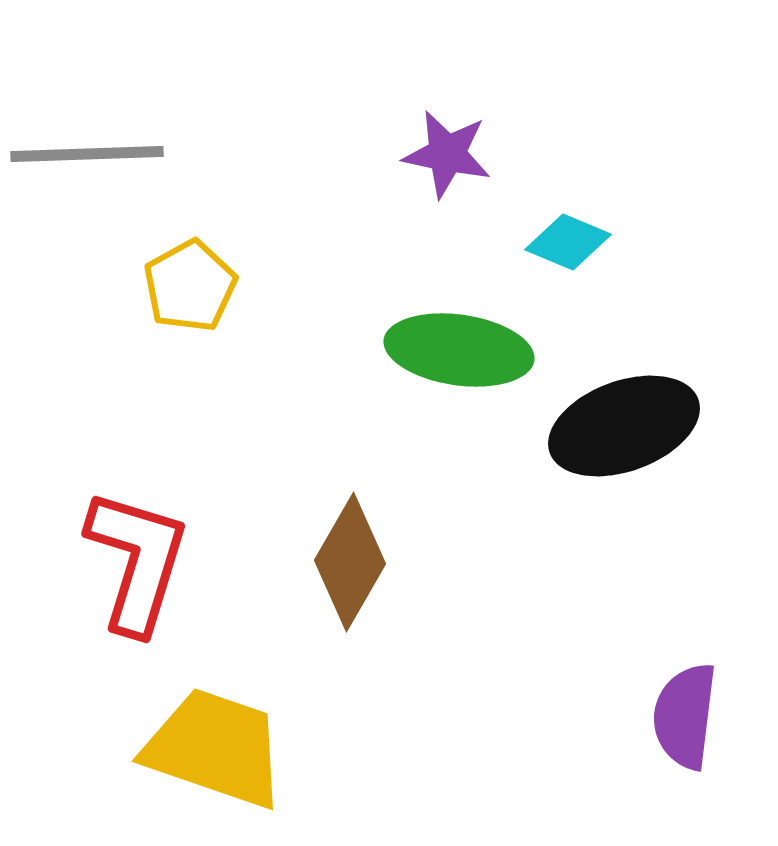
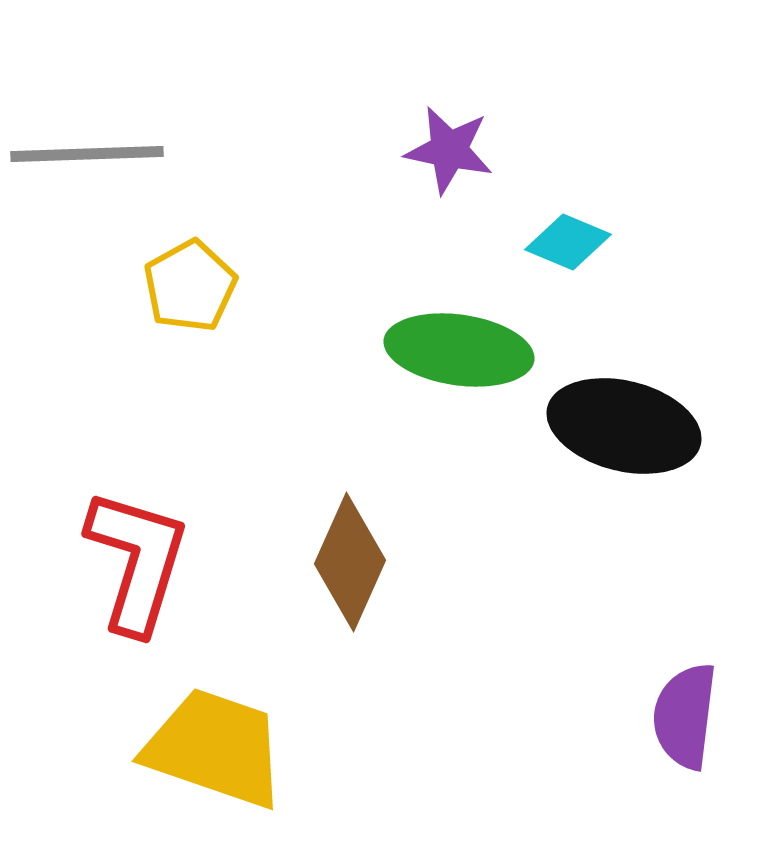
purple star: moved 2 px right, 4 px up
black ellipse: rotated 34 degrees clockwise
brown diamond: rotated 6 degrees counterclockwise
